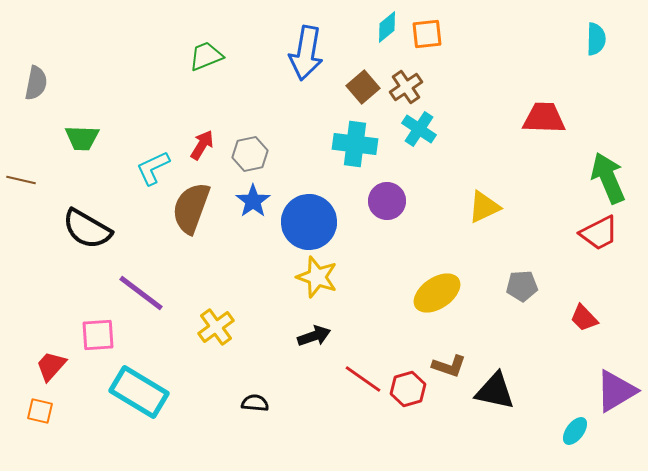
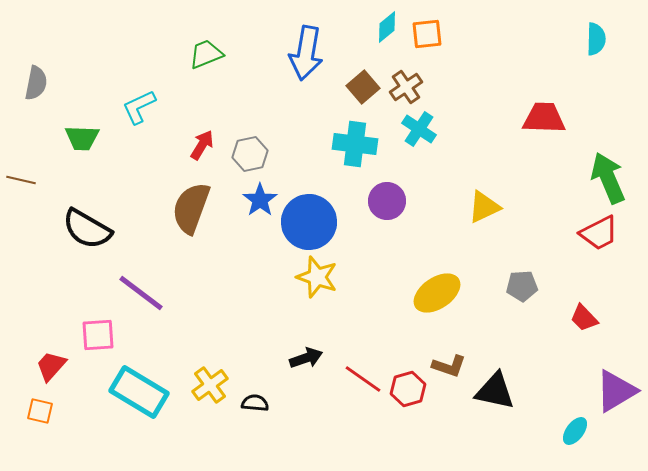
green trapezoid at (206, 56): moved 2 px up
cyan L-shape at (153, 168): moved 14 px left, 61 px up
blue star at (253, 201): moved 7 px right, 1 px up
yellow cross at (216, 327): moved 6 px left, 58 px down
black arrow at (314, 336): moved 8 px left, 22 px down
